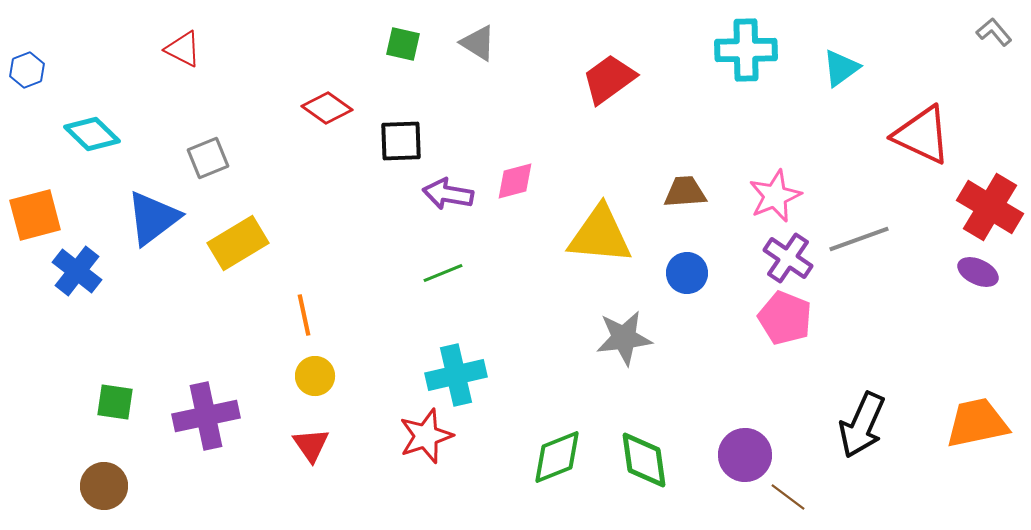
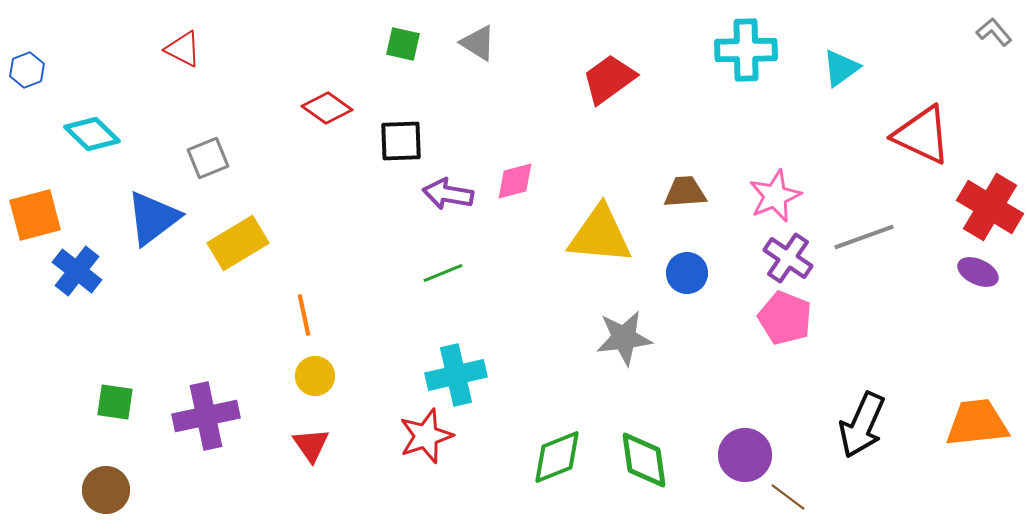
gray line at (859, 239): moved 5 px right, 2 px up
orange trapezoid at (977, 423): rotated 6 degrees clockwise
brown circle at (104, 486): moved 2 px right, 4 px down
